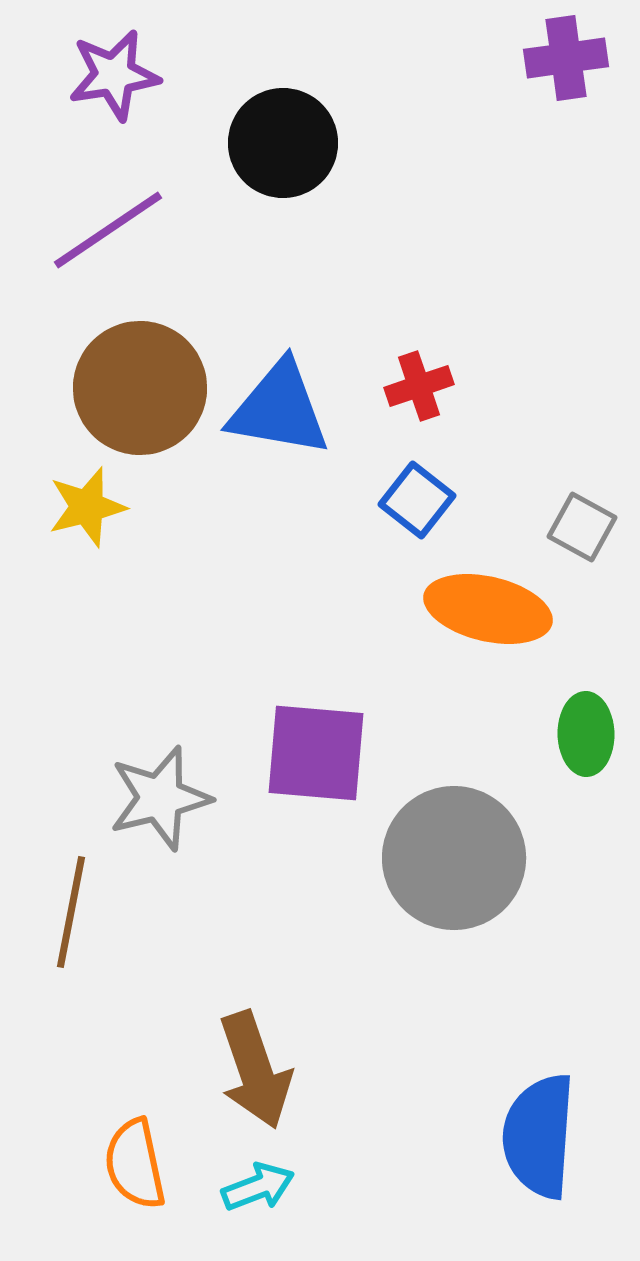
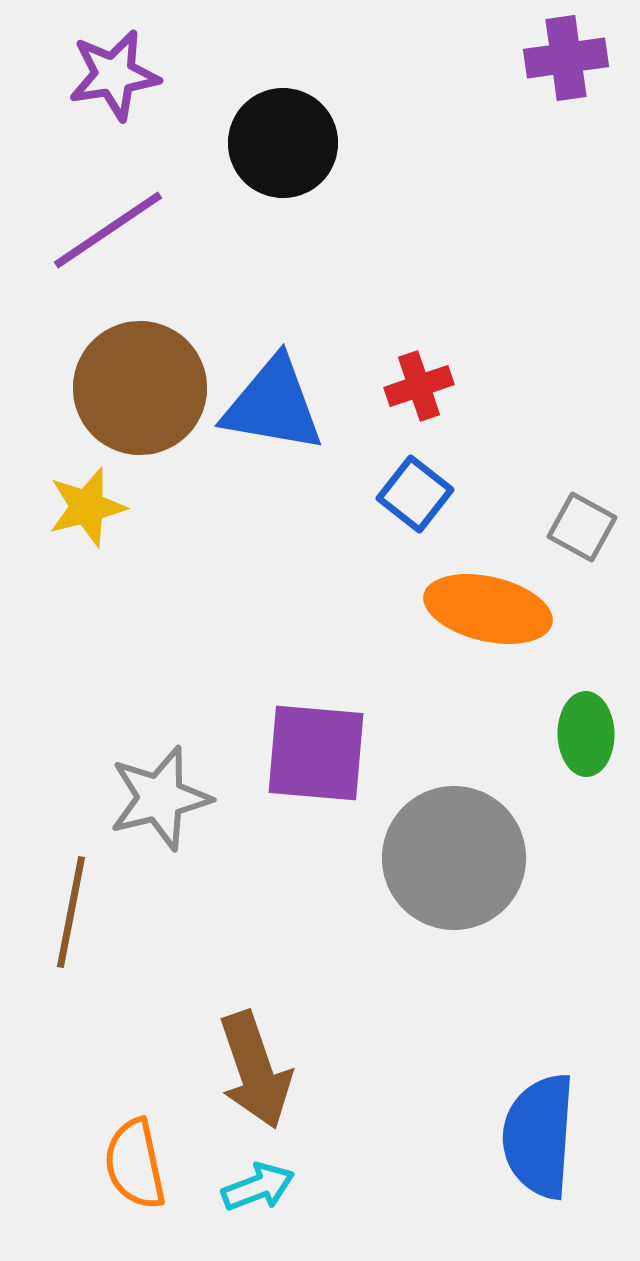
blue triangle: moved 6 px left, 4 px up
blue square: moved 2 px left, 6 px up
